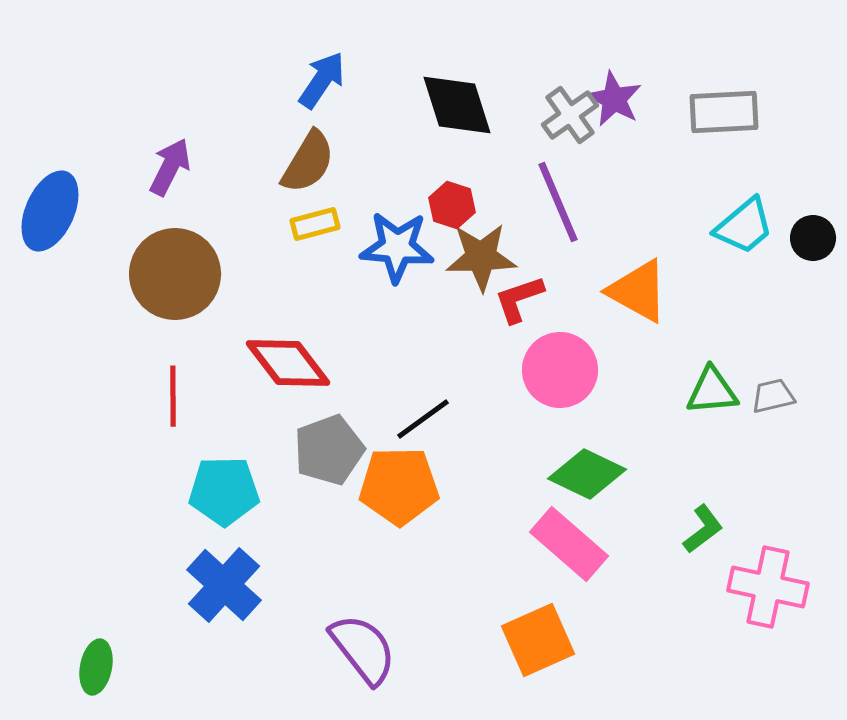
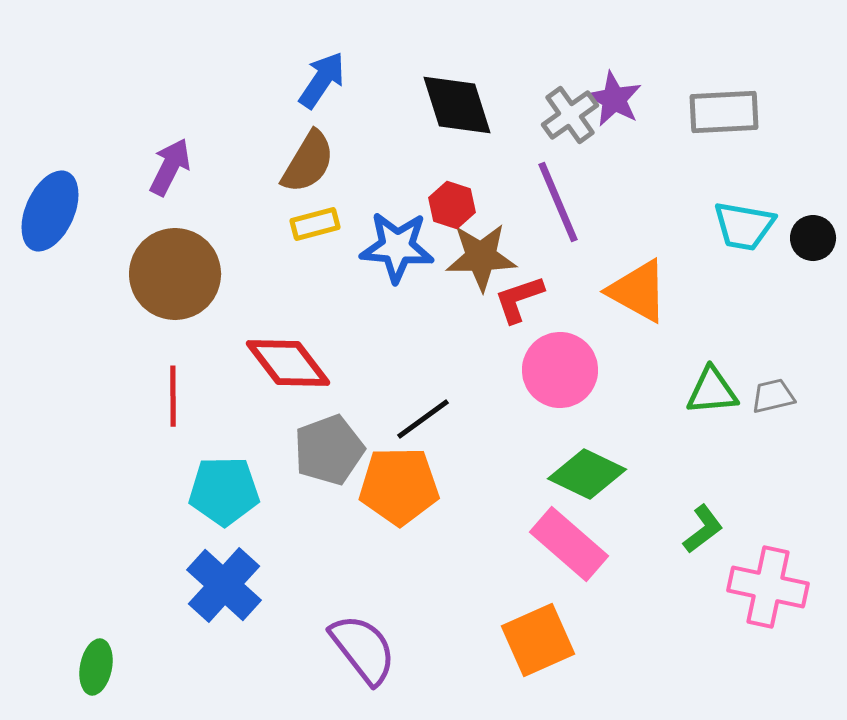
cyan trapezoid: rotated 50 degrees clockwise
